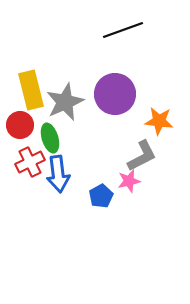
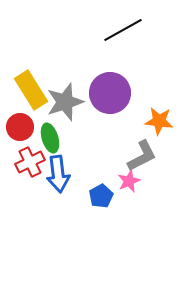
black line: rotated 9 degrees counterclockwise
yellow rectangle: rotated 18 degrees counterclockwise
purple circle: moved 5 px left, 1 px up
gray star: rotated 6 degrees clockwise
red circle: moved 2 px down
pink star: rotated 10 degrees counterclockwise
